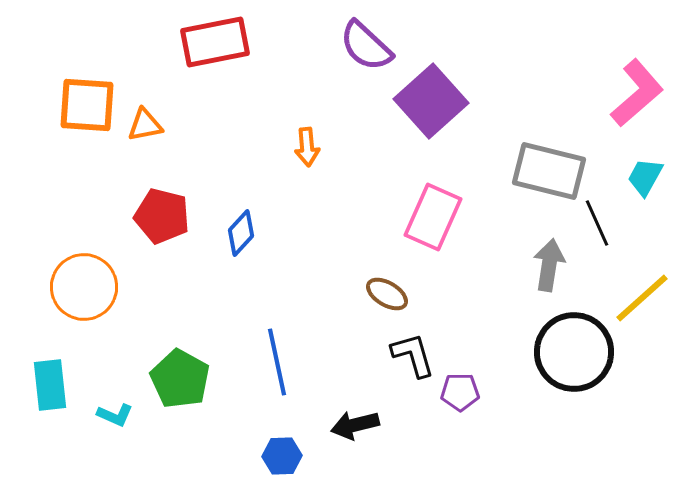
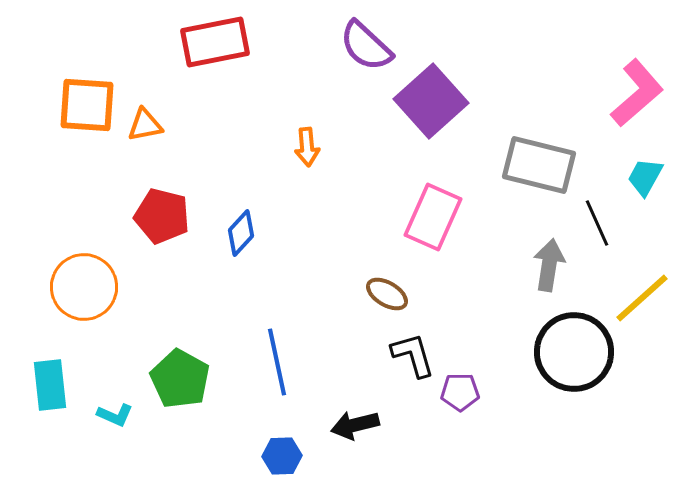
gray rectangle: moved 10 px left, 6 px up
